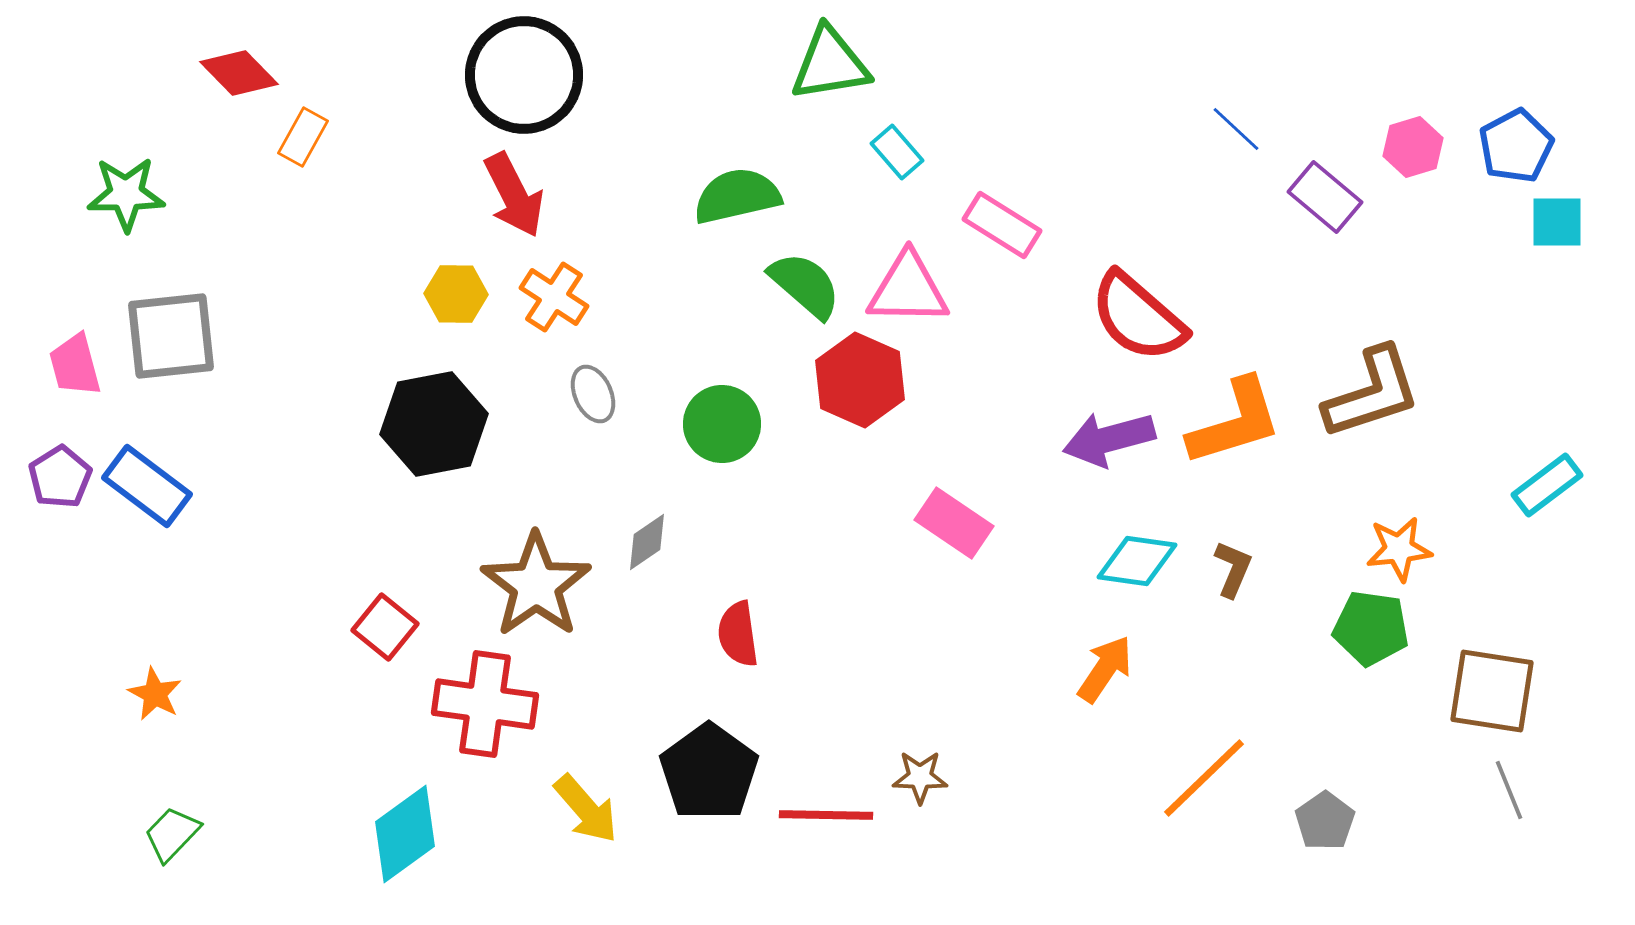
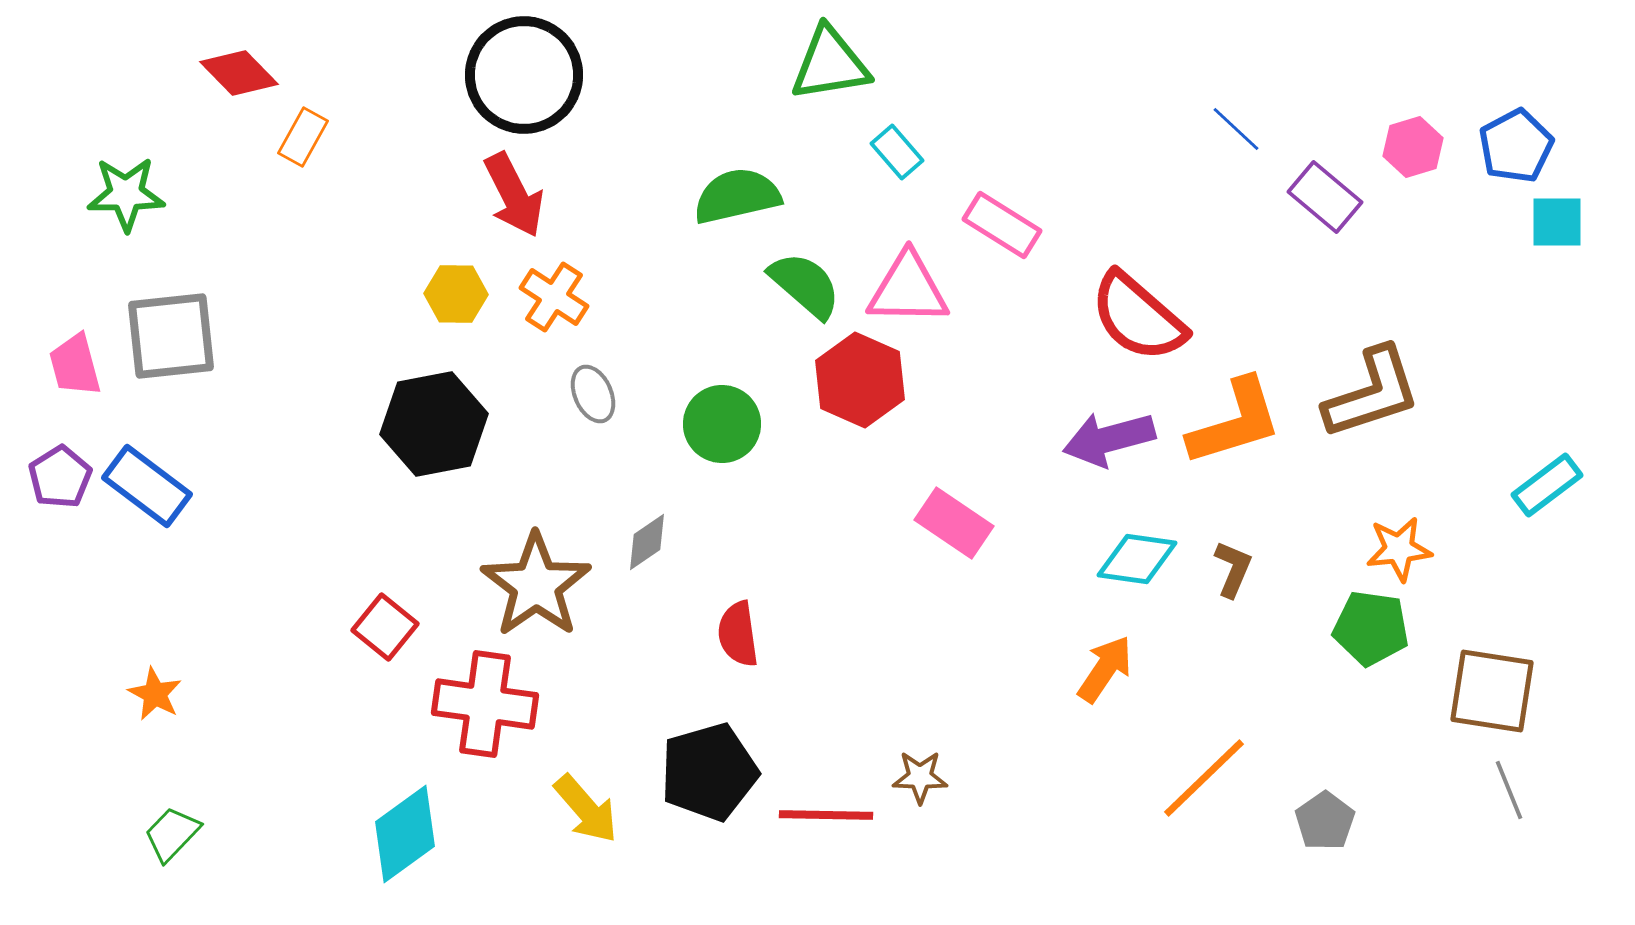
cyan diamond at (1137, 561): moved 2 px up
black pentagon at (709, 772): rotated 20 degrees clockwise
